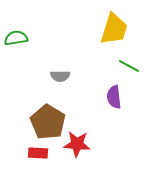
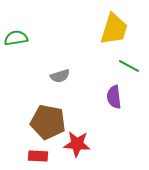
gray semicircle: rotated 18 degrees counterclockwise
brown pentagon: rotated 20 degrees counterclockwise
red rectangle: moved 3 px down
